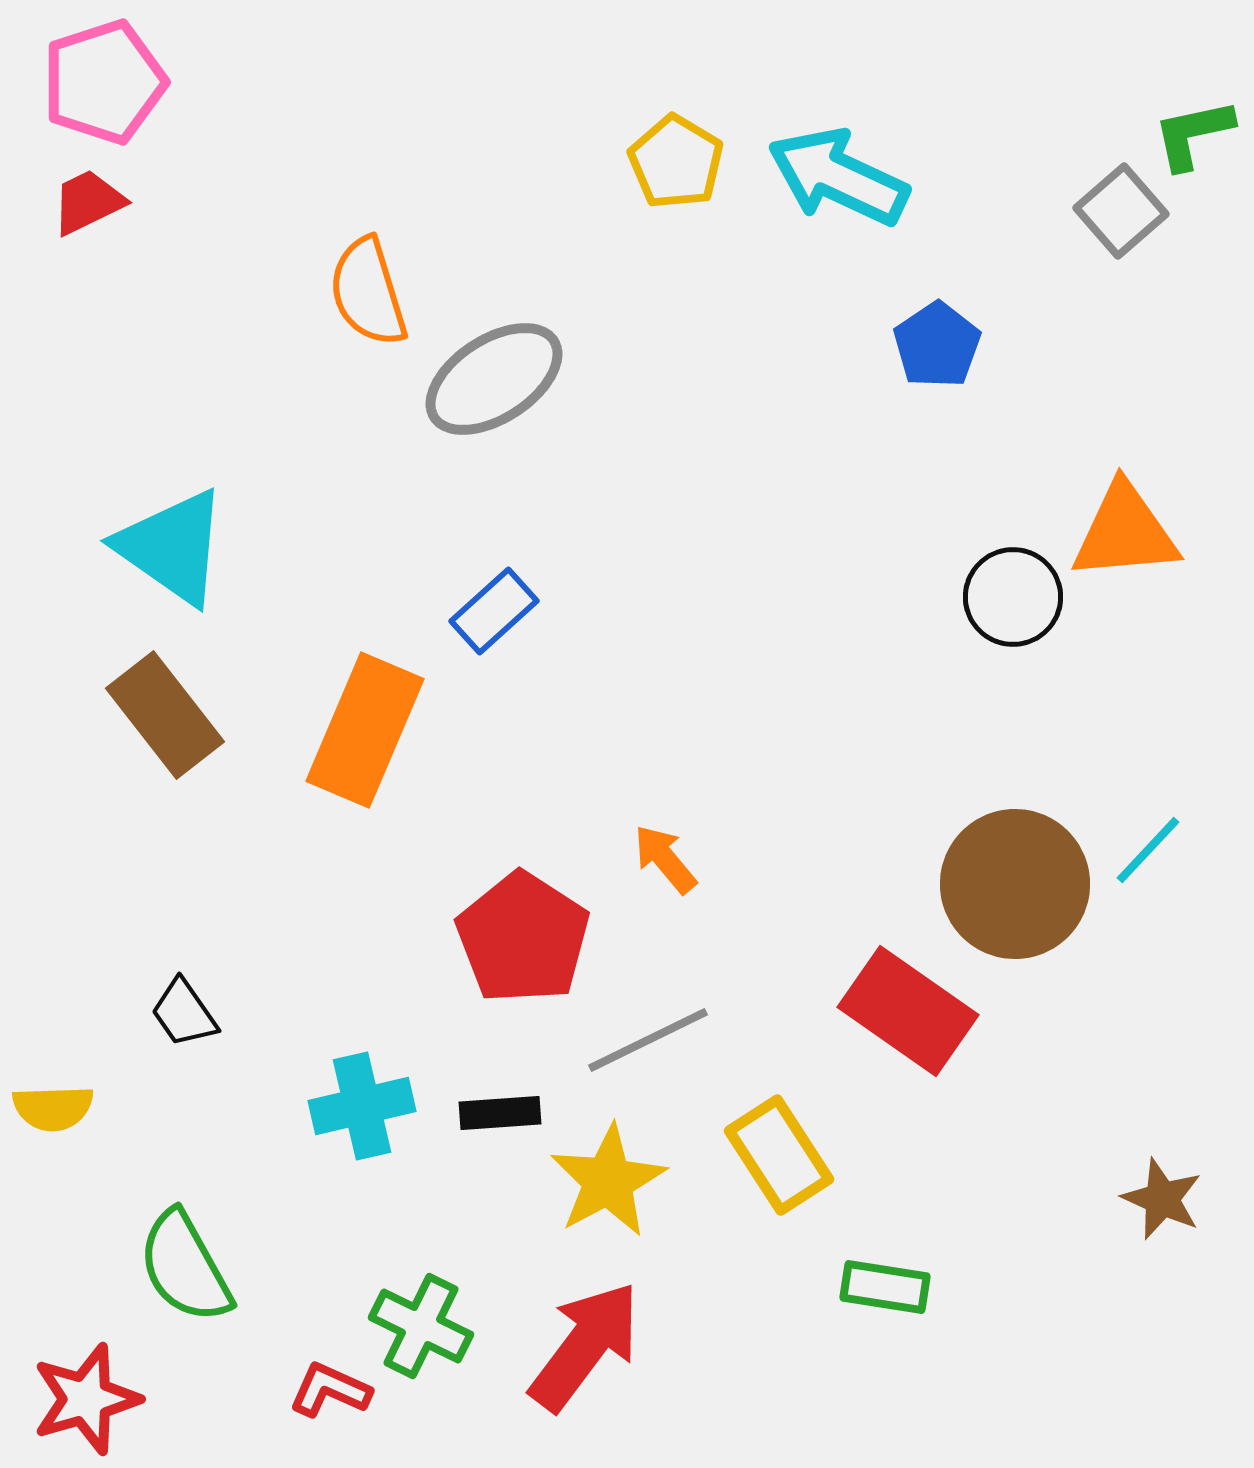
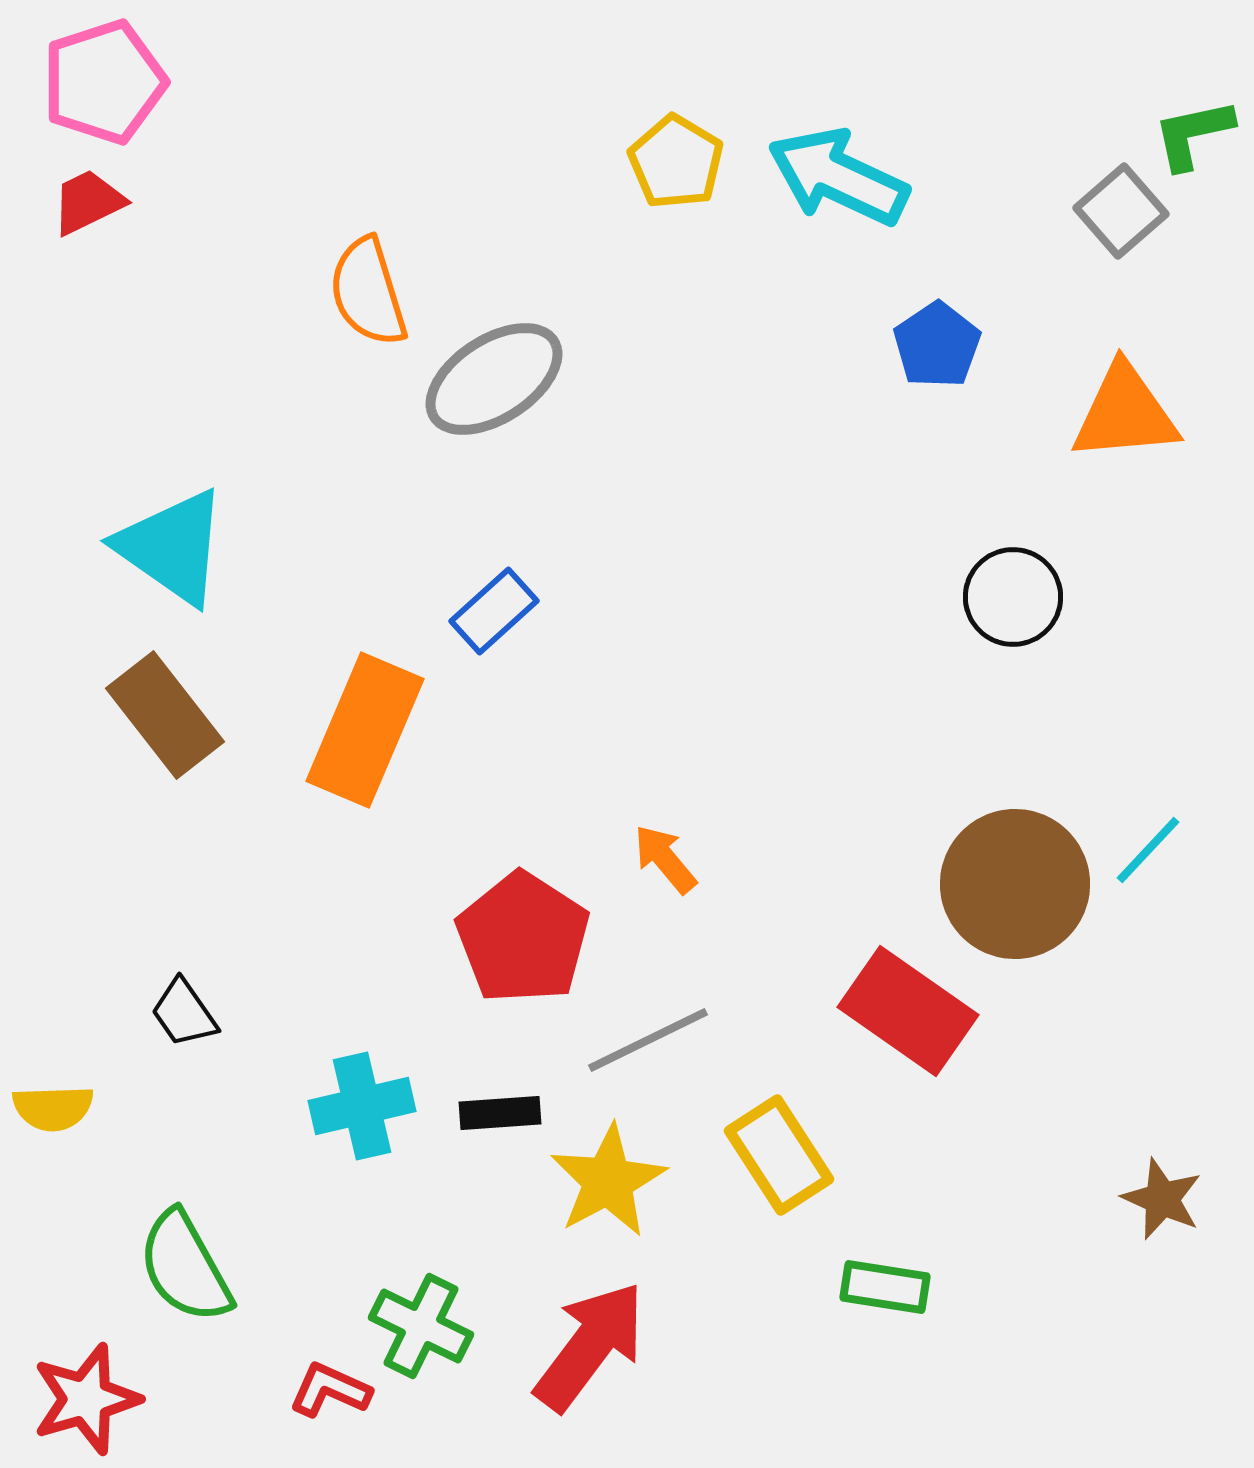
orange triangle: moved 119 px up
red arrow: moved 5 px right
